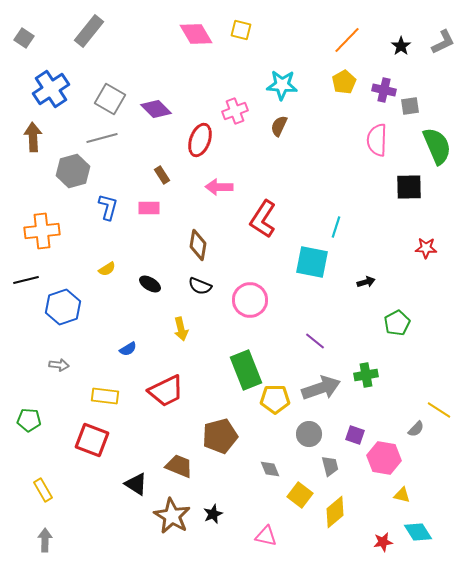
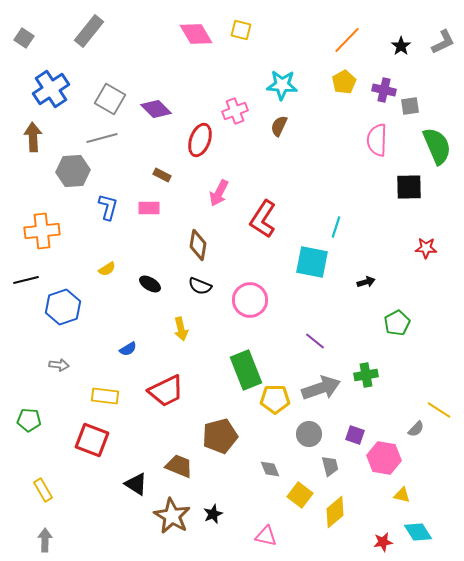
gray hexagon at (73, 171): rotated 12 degrees clockwise
brown rectangle at (162, 175): rotated 30 degrees counterclockwise
pink arrow at (219, 187): moved 6 px down; rotated 64 degrees counterclockwise
